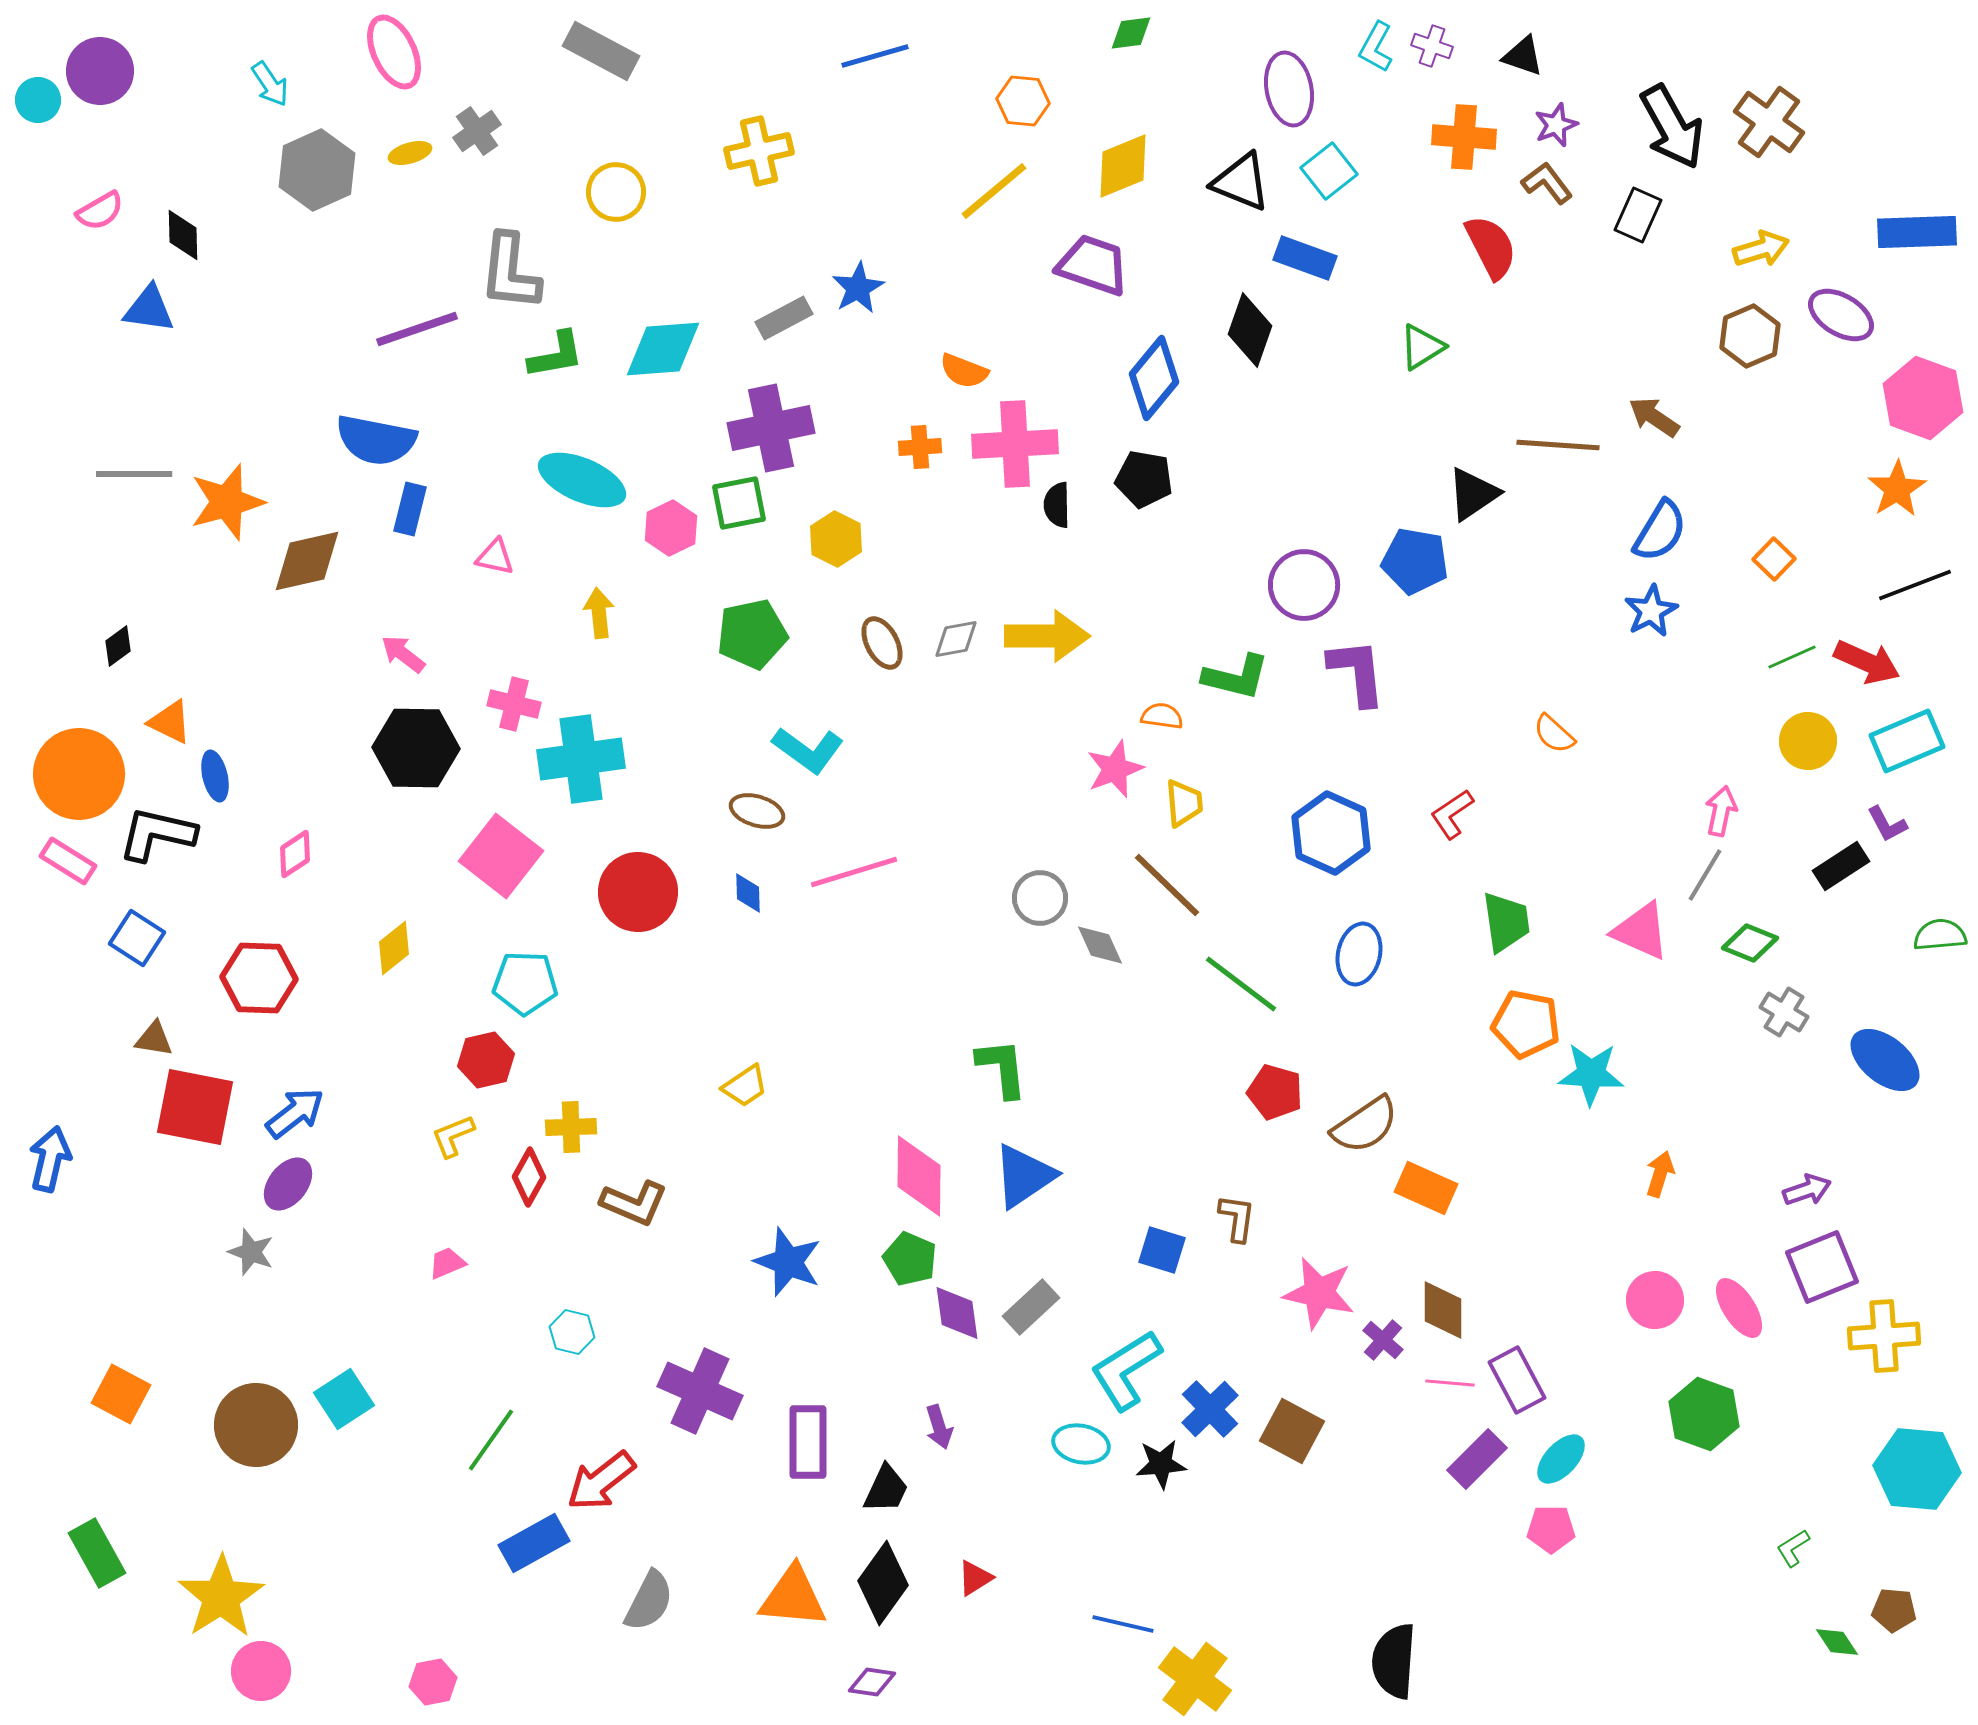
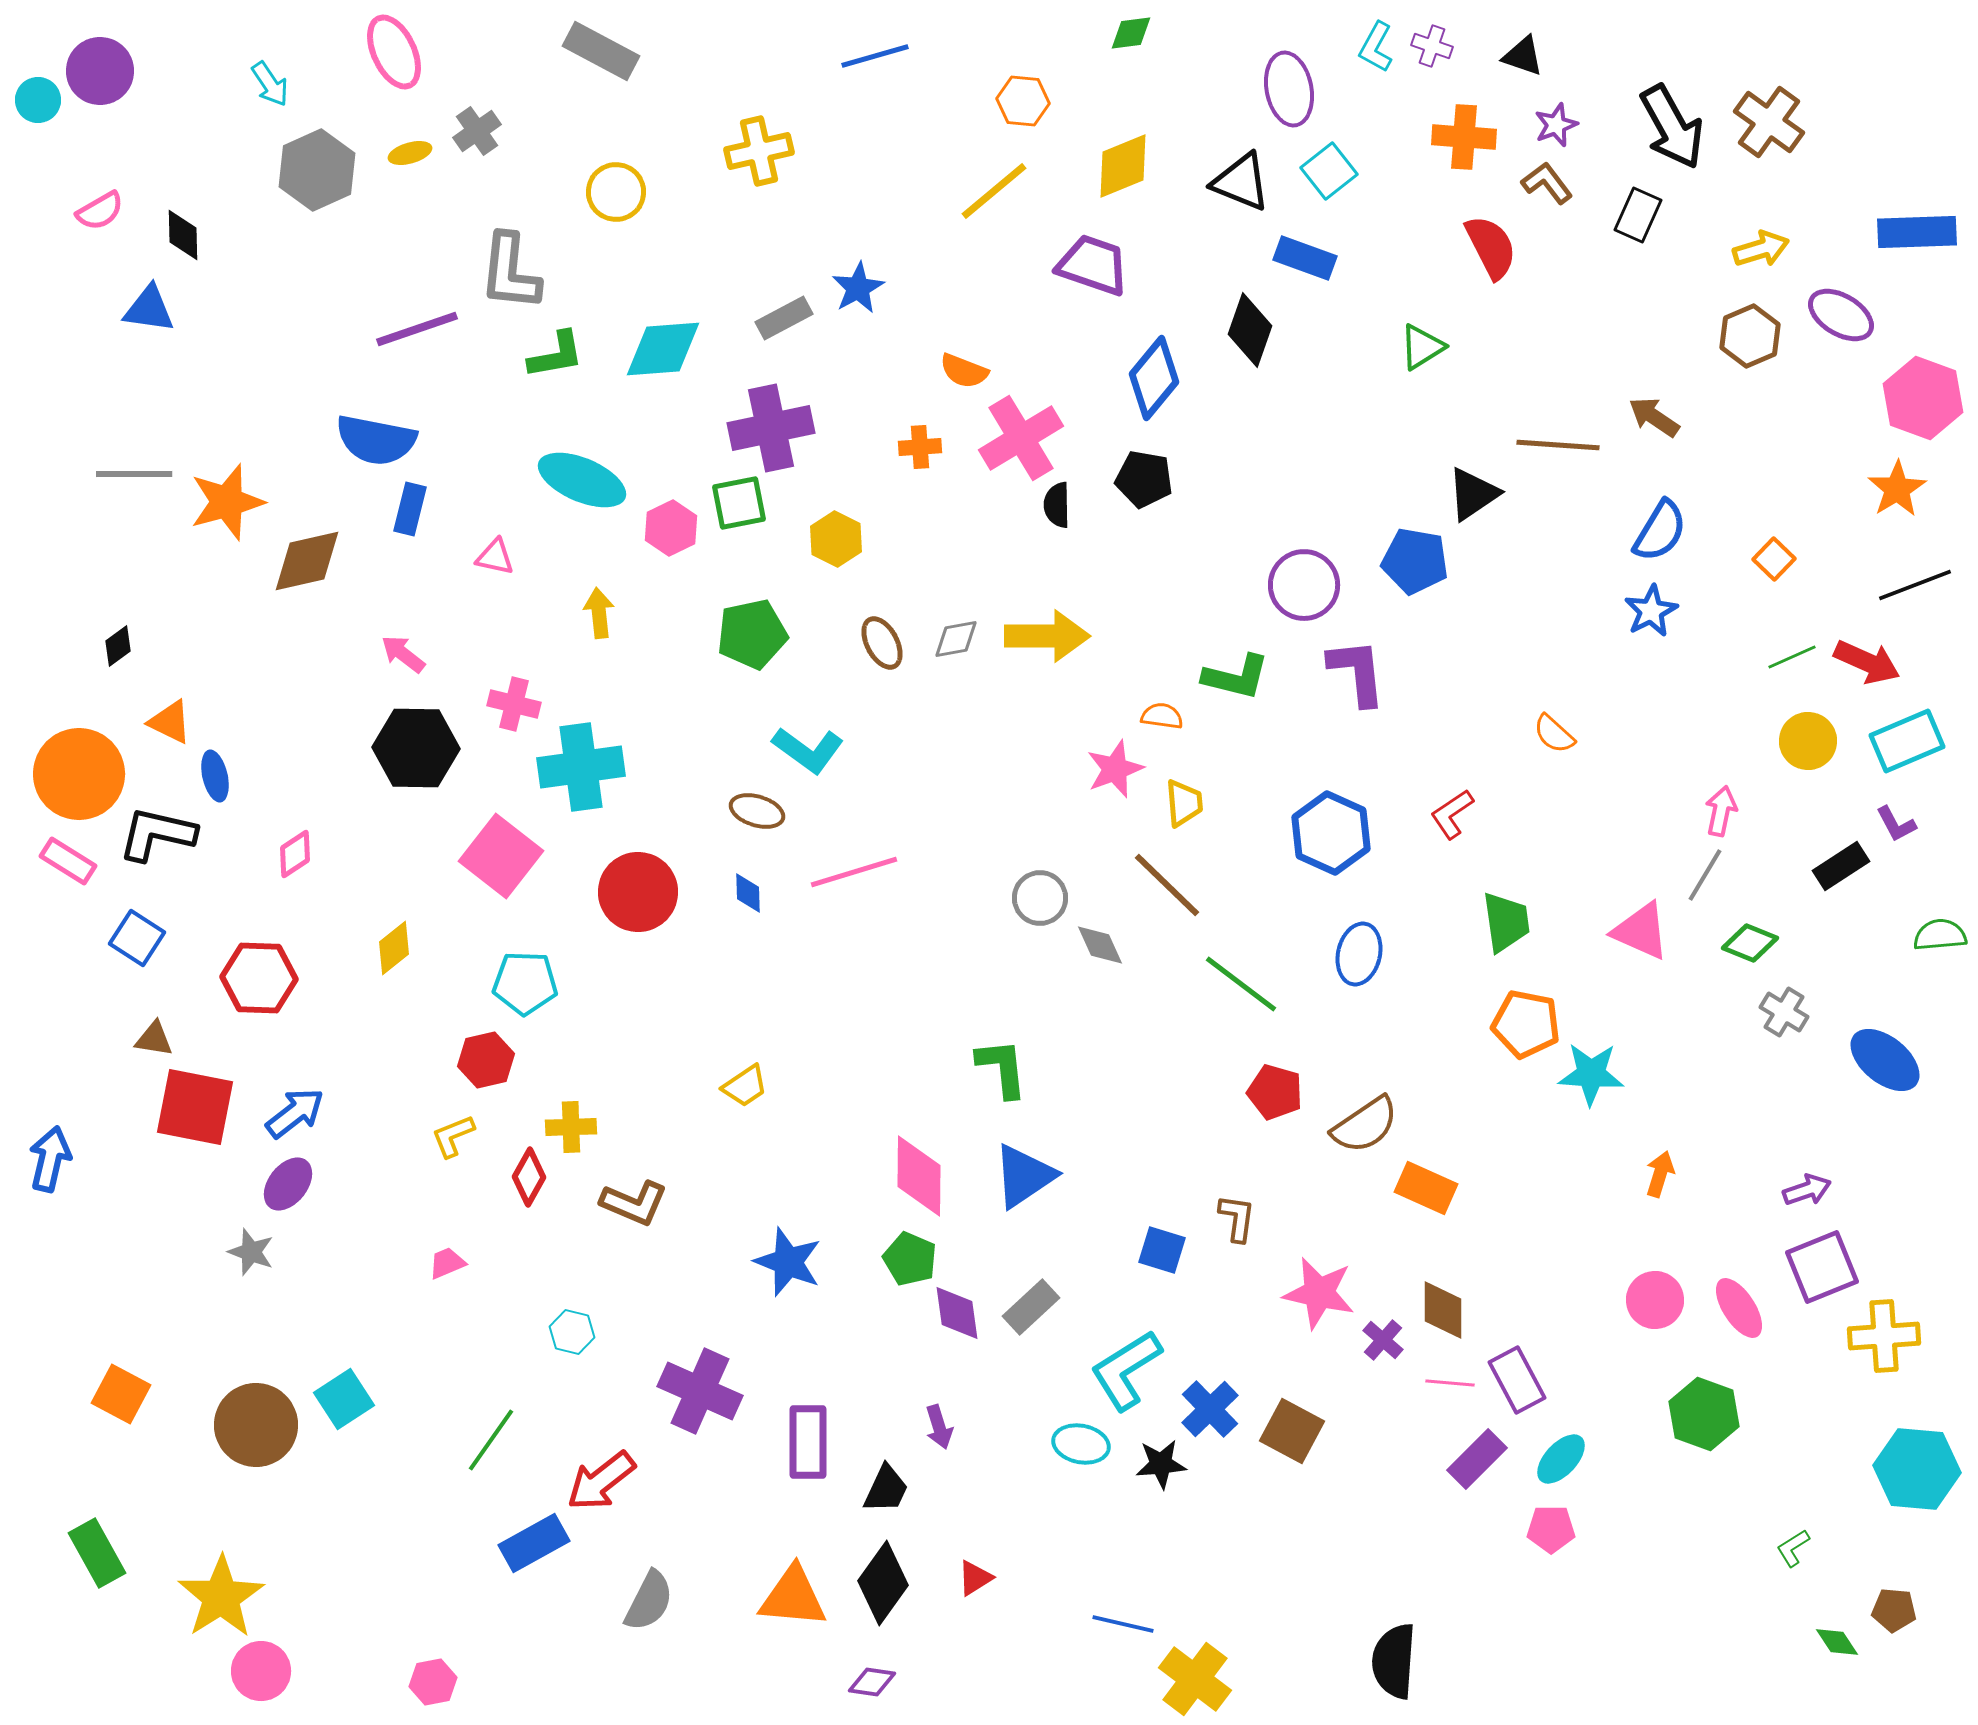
pink cross at (1015, 444): moved 6 px right, 6 px up; rotated 28 degrees counterclockwise
cyan cross at (581, 759): moved 8 px down
purple L-shape at (1887, 824): moved 9 px right
